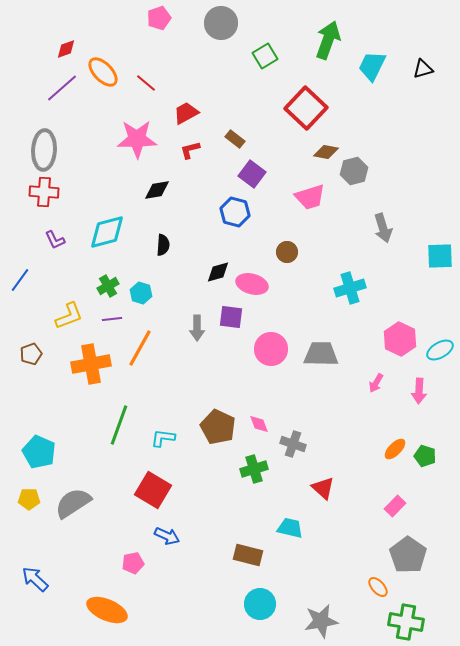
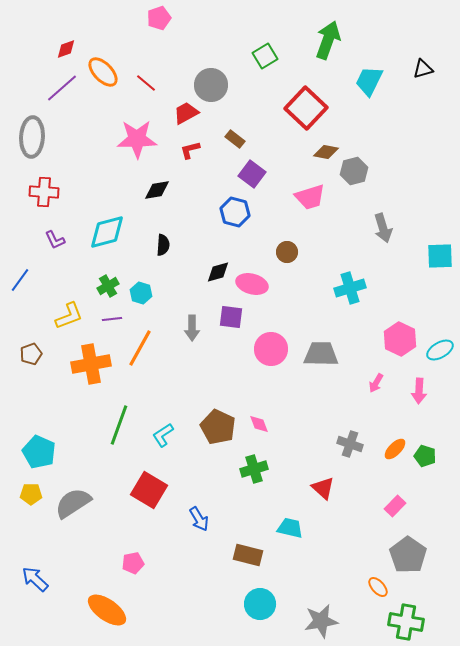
gray circle at (221, 23): moved 10 px left, 62 px down
cyan trapezoid at (372, 66): moved 3 px left, 15 px down
gray ellipse at (44, 150): moved 12 px left, 13 px up
gray arrow at (197, 328): moved 5 px left
cyan L-shape at (163, 438): moved 3 px up; rotated 40 degrees counterclockwise
gray cross at (293, 444): moved 57 px right
red square at (153, 490): moved 4 px left
yellow pentagon at (29, 499): moved 2 px right, 5 px up
blue arrow at (167, 536): moved 32 px right, 17 px up; rotated 35 degrees clockwise
orange ellipse at (107, 610): rotated 12 degrees clockwise
